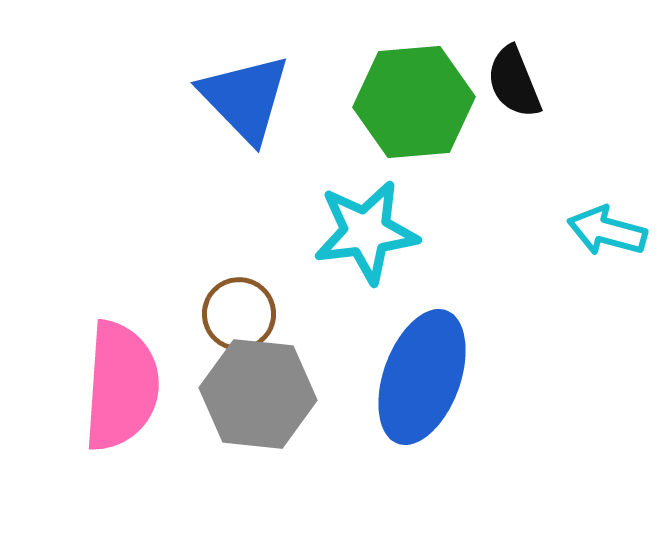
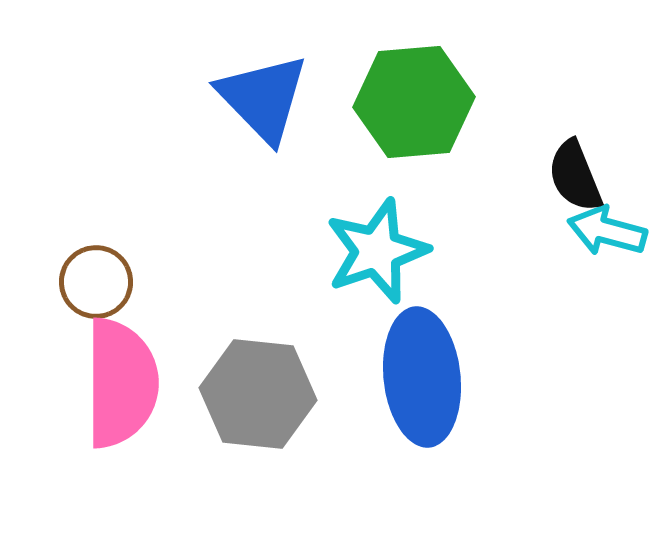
black semicircle: moved 61 px right, 94 px down
blue triangle: moved 18 px right
cyan star: moved 11 px right, 19 px down; rotated 12 degrees counterclockwise
brown circle: moved 143 px left, 32 px up
blue ellipse: rotated 26 degrees counterclockwise
pink semicircle: moved 3 px up; rotated 4 degrees counterclockwise
